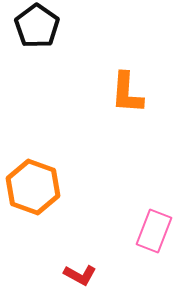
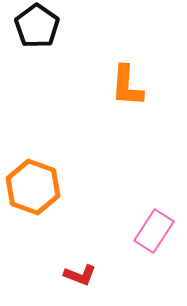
orange L-shape: moved 7 px up
pink rectangle: rotated 12 degrees clockwise
red L-shape: rotated 8 degrees counterclockwise
